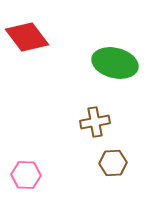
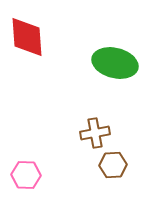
red diamond: rotated 33 degrees clockwise
brown cross: moved 11 px down
brown hexagon: moved 2 px down
